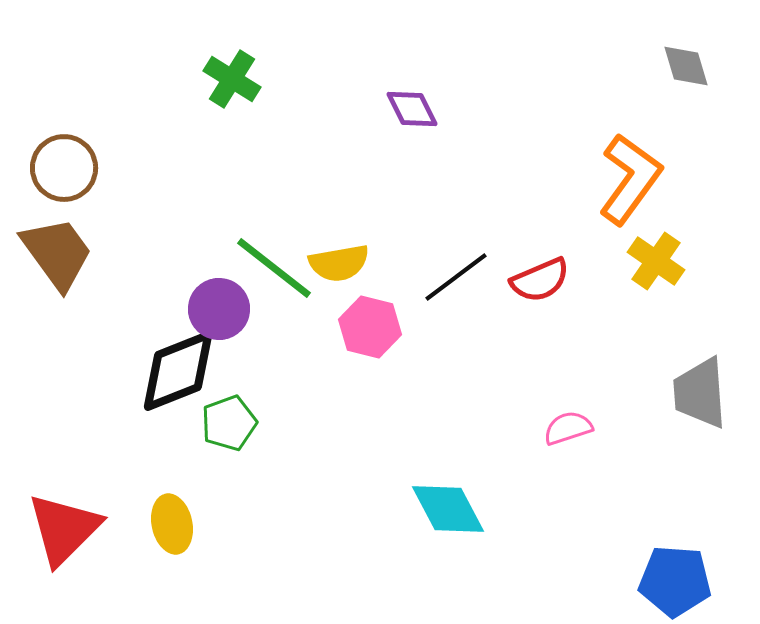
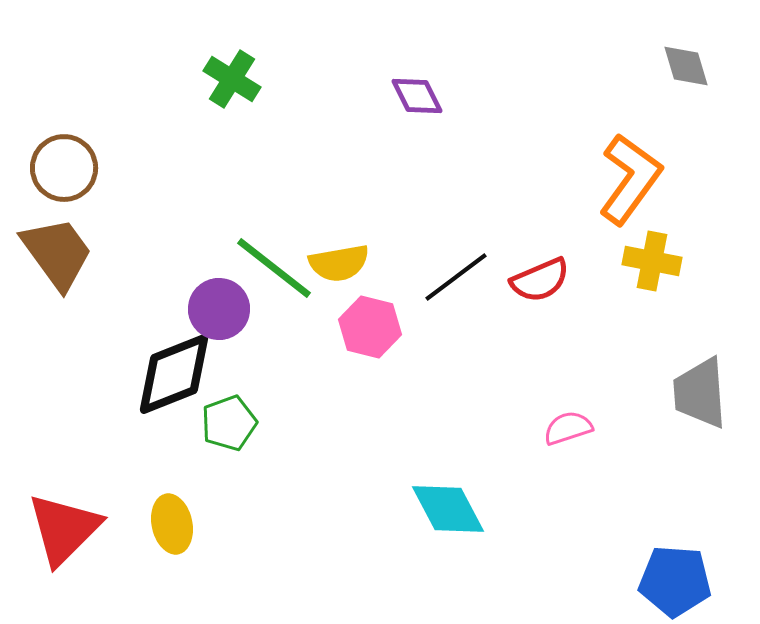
purple diamond: moved 5 px right, 13 px up
yellow cross: moved 4 px left; rotated 24 degrees counterclockwise
black diamond: moved 4 px left, 3 px down
